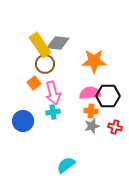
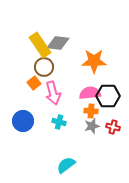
brown circle: moved 1 px left, 3 px down
cyan cross: moved 6 px right, 10 px down; rotated 24 degrees clockwise
red cross: moved 2 px left
